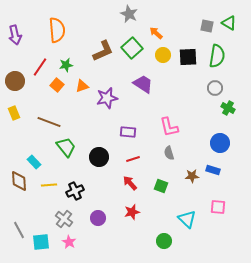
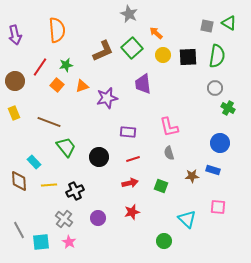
purple trapezoid at (143, 84): rotated 130 degrees counterclockwise
red arrow at (130, 183): rotated 119 degrees clockwise
